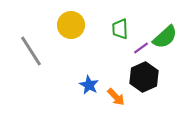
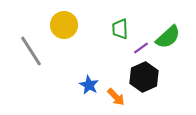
yellow circle: moved 7 px left
green semicircle: moved 3 px right
